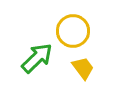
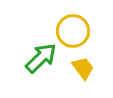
green arrow: moved 4 px right
